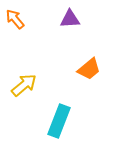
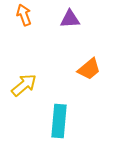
orange arrow: moved 9 px right, 4 px up; rotated 20 degrees clockwise
cyan rectangle: rotated 16 degrees counterclockwise
